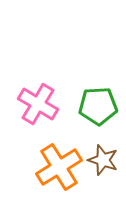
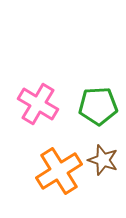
orange cross: moved 4 px down
